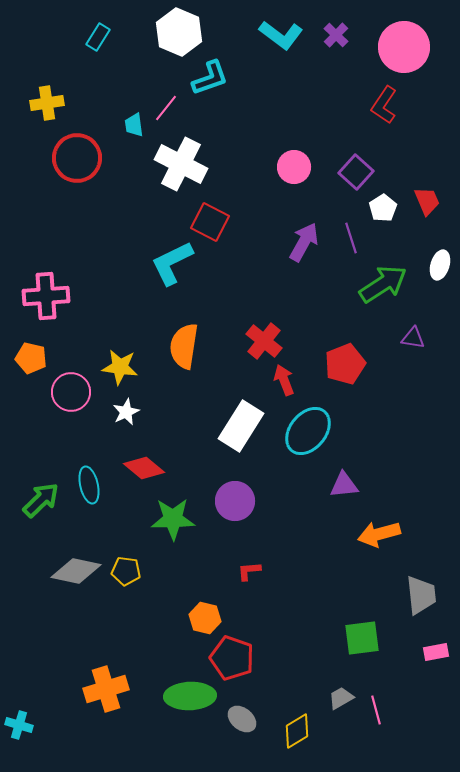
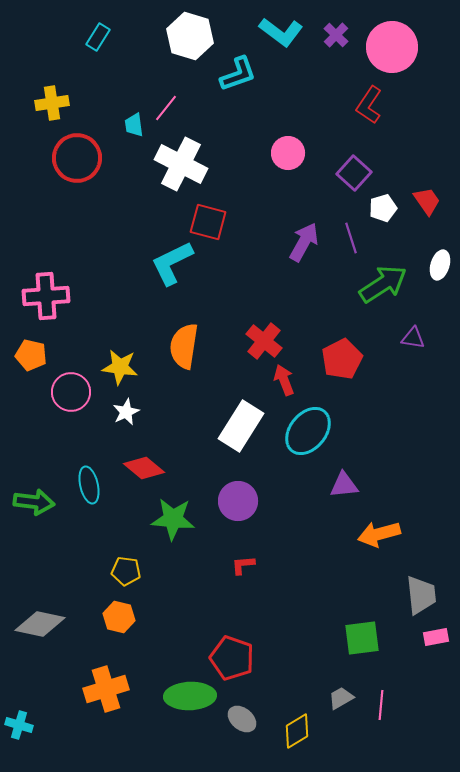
white hexagon at (179, 32): moved 11 px right, 4 px down; rotated 6 degrees counterclockwise
cyan L-shape at (281, 35): moved 3 px up
pink circle at (404, 47): moved 12 px left
cyan L-shape at (210, 78): moved 28 px right, 4 px up
yellow cross at (47, 103): moved 5 px right
red L-shape at (384, 105): moved 15 px left
pink circle at (294, 167): moved 6 px left, 14 px up
purple square at (356, 172): moved 2 px left, 1 px down
red trapezoid at (427, 201): rotated 12 degrees counterclockwise
white pentagon at (383, 208): rotated 16 degrees clockwise
red square at (210, 222): moved 2 px left; rotated 12 degrees counterclockwise
orange pentagon at (31, 358): moved 3 px up
red pentagon at (345, 364): moved 3 px left, 5 px up; rotated 6 degrees counterclockwise
green arrow at (41, 500): moved 7 px left, 2 px down; rotated 51 degrees clockwise
purple circle at (235, 501): moved 3 px right
green star at (173, 519): rotated 6 degrees clockwise
gray diamond at (76, 571): moved 36 px left, 53 px down
red L-shape at (249, 571): moved 6 px left, 6 px up
orange hexagon at (205, 618): moved 86 px left, 1 px up
pink rectangle at (436, 652): moved 15 px up
pink line at (376, 710): moved 5 px right, 5 px up; rotated 20 degrees clockwise
